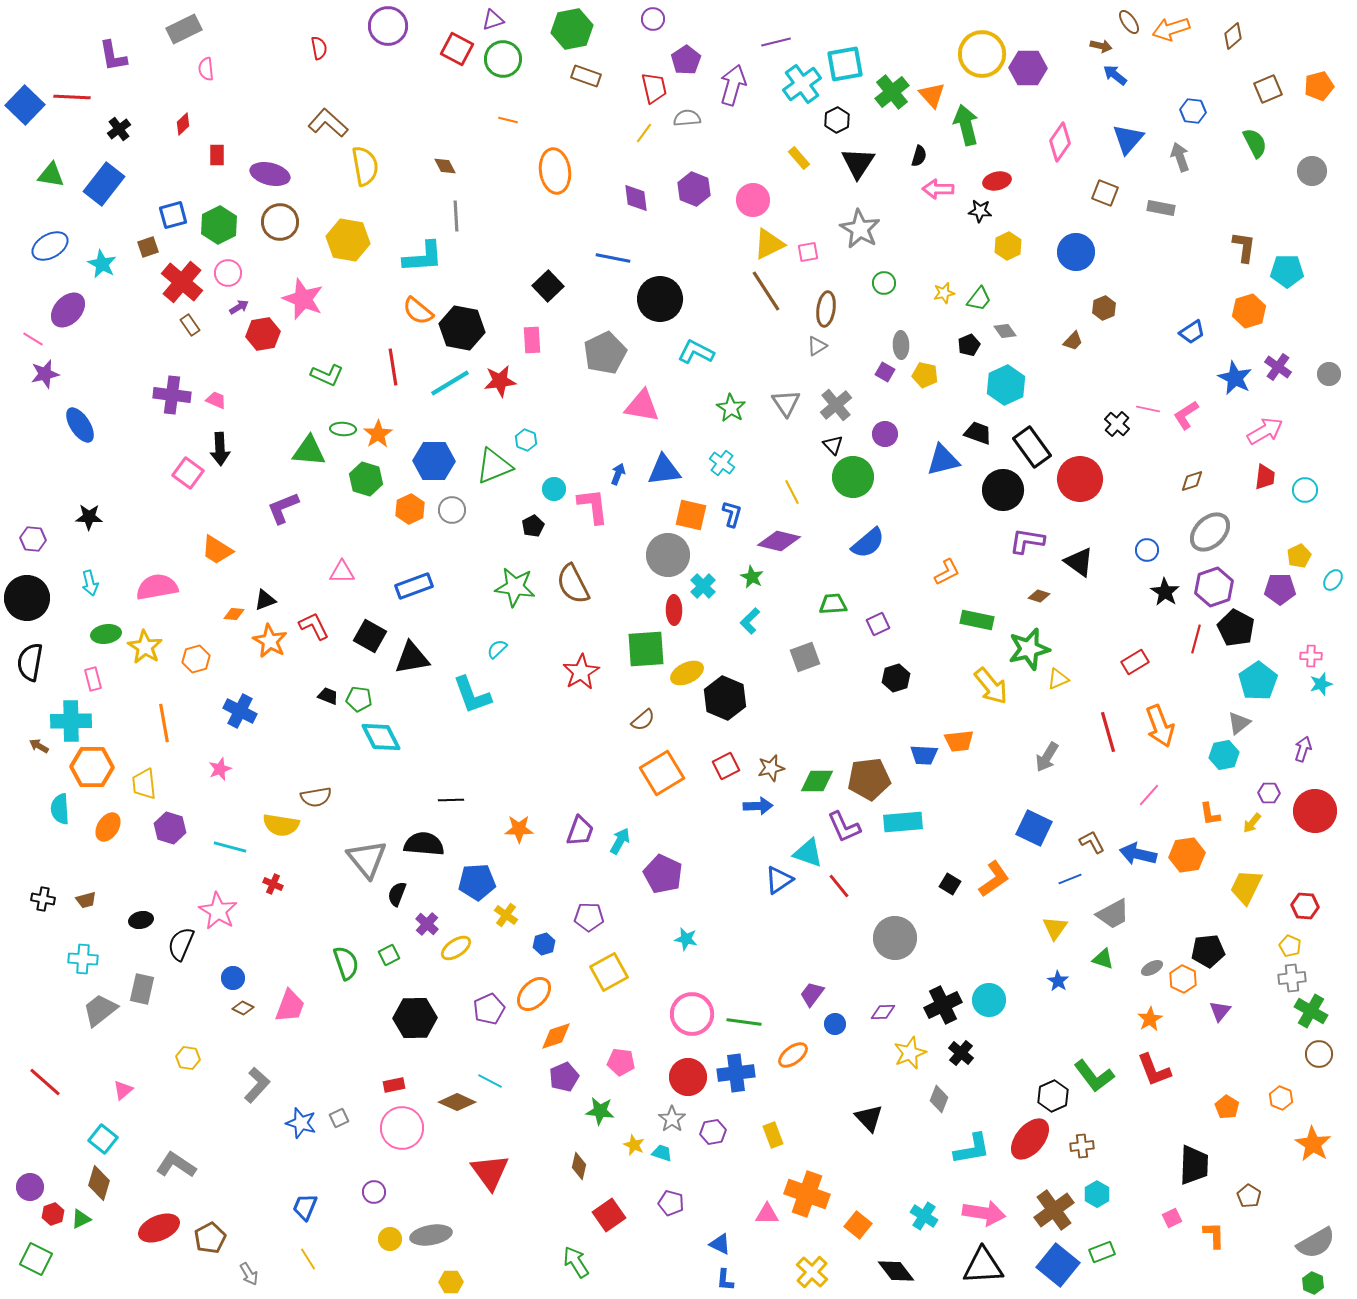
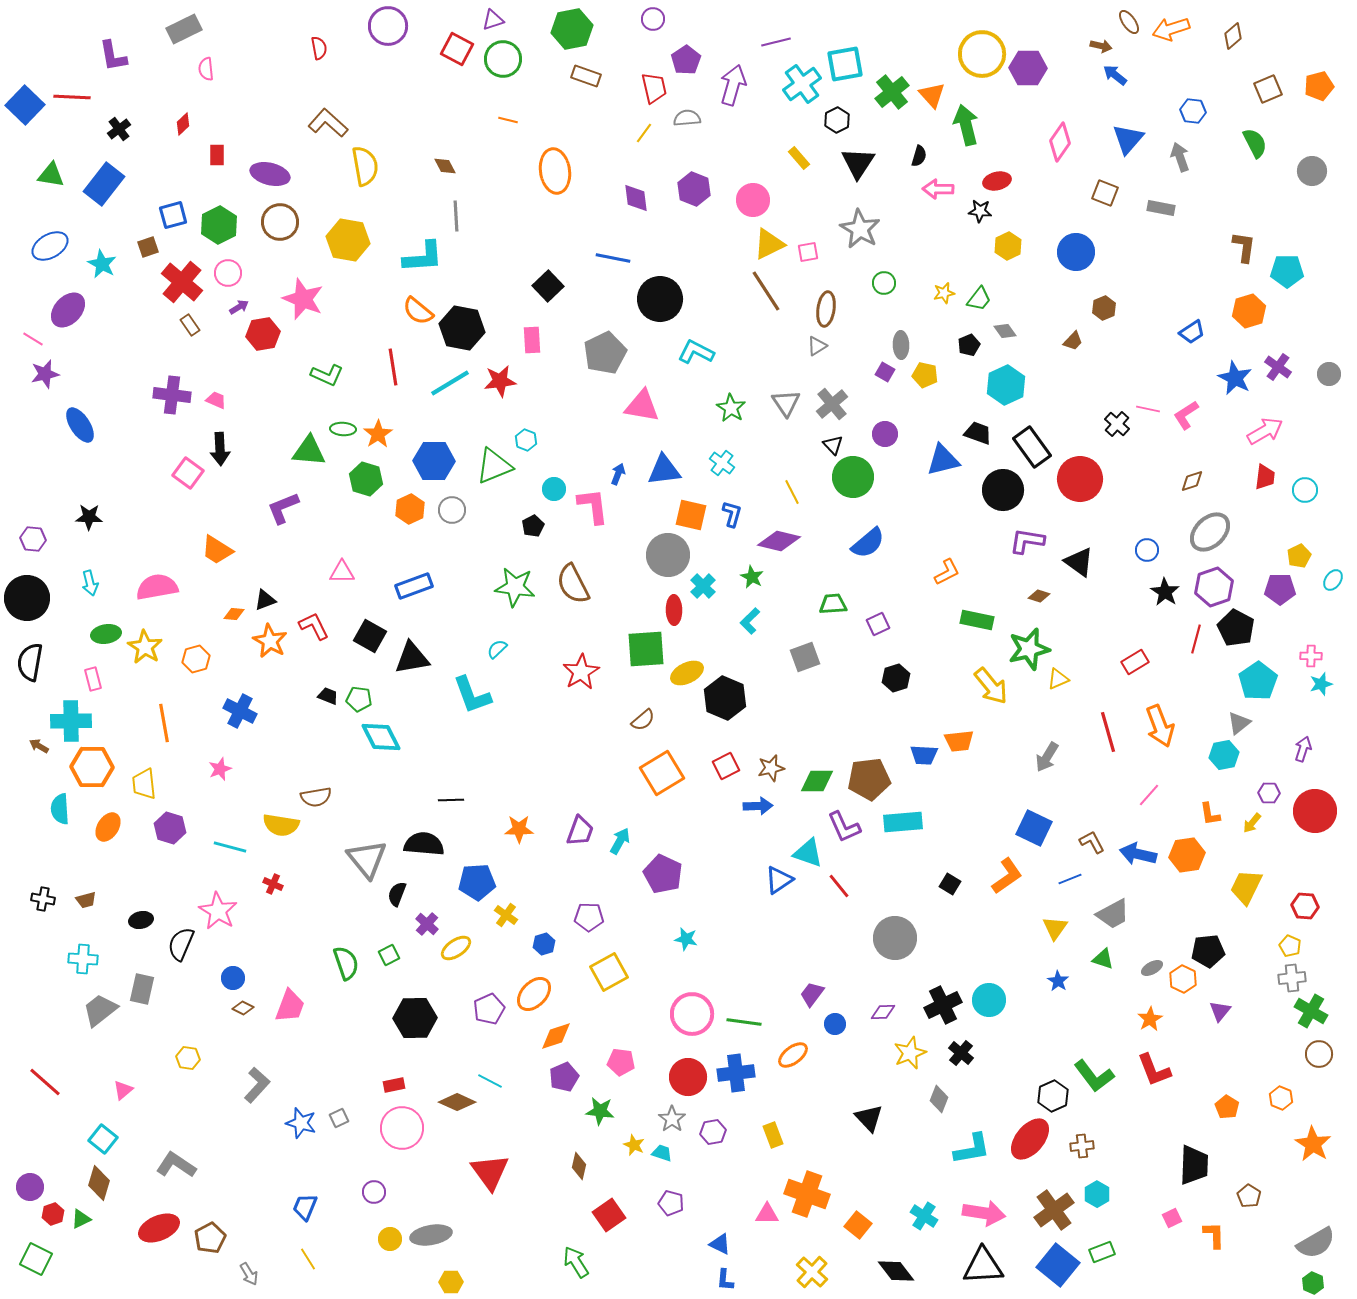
gray cross at (836, 405): moved 4 px left, 1 px up
orange L-shape at (994, 879): moved 13 px right, 3 px up
